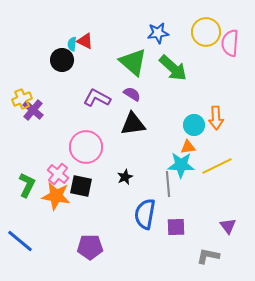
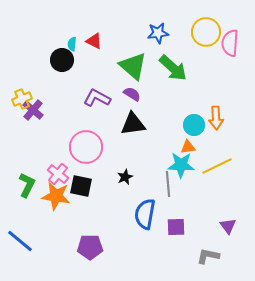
red triangle: moved 9 px right
green triangle: moved 4 px down
